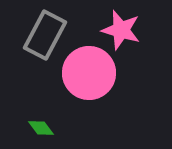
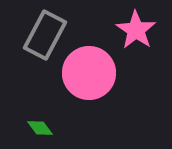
pink star: moved 15 px right; rotated 18 degrees clockwise
green diamond: moved 1 px left
